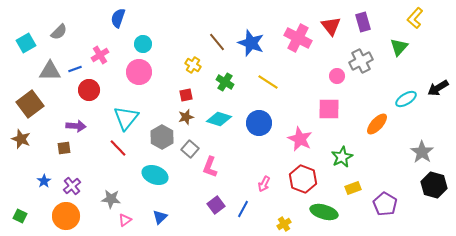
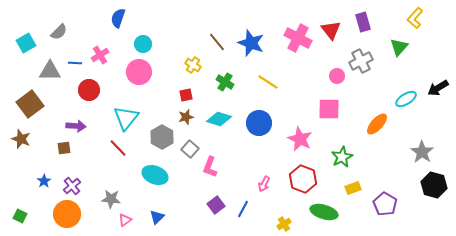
red triangle at (331, 26): moved 4 px down
blue line at (75, 69): moved 6 px up; rotated 24 degrees clockwise
orange circle at (66, 216): moved 1 px right, 2 px up
blue triangle at (160, 217): moved 3 px left
